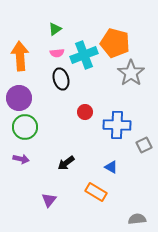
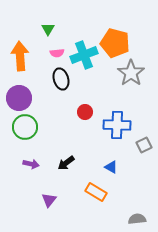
green triangle: moved 7 px left; rotated 24 degrees counterclockwise
purple arrow: moved 10 px right, 5 px down
